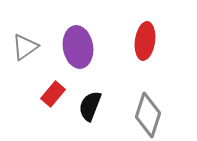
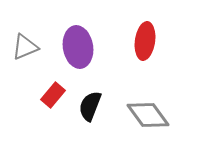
gray triangle: rotated 12 degrees clockwise
red rectangle: moved 1 px down
gray diamond: rotated 54 degrees counterclockwise
